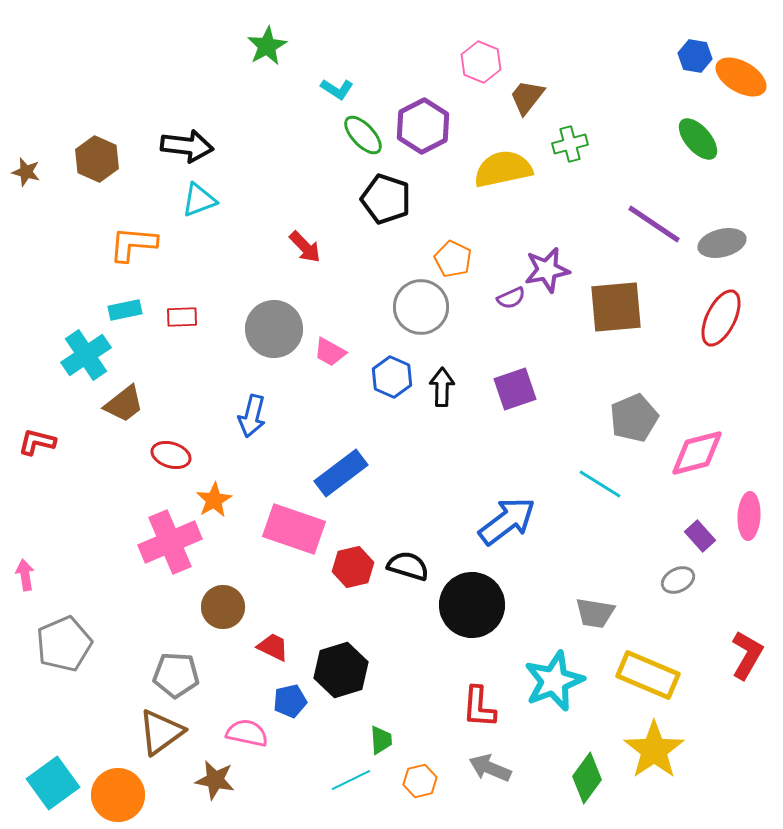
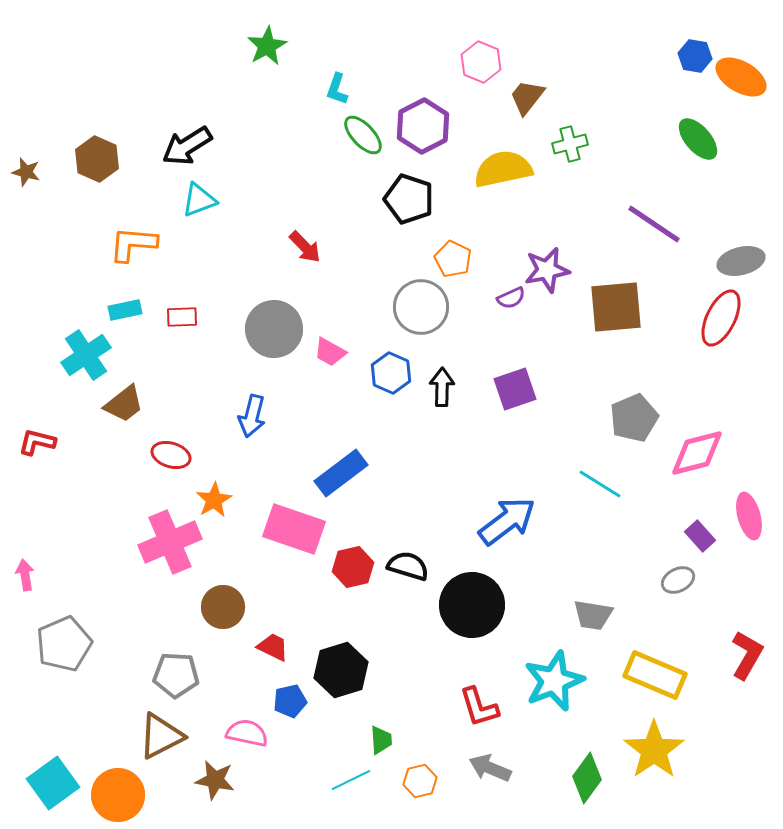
cyan L-shape at (337, 89): rotated 76 degrees clockwise
black arrow at (187, 146): rotated 141 degrees clockwise
black pentagon at (386, 199): moved 23 px right
gray ellipse at (722, 243): moved 19 px right, 18 px down
blue hexagon at (392, 377): moved 1 px left, 4 px up
pink ellipse at (749, 516): rotated 18 degrees counterclockwise
gray trapezoid at (595, 613): moved 2 px left, 2 px down
yellow rectangle at (648, 675): moved 7 px right
red L-shape at (479, 707): rotated 21 degrees counterclockwise
brown triangle at (161, 732): moved 4 px down; rotated 9 degrees clockwise
